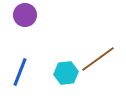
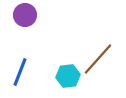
brown line: rotated 12 degrees counterclockwise
cyan hexagon: moved 2 px right, 3 px down
